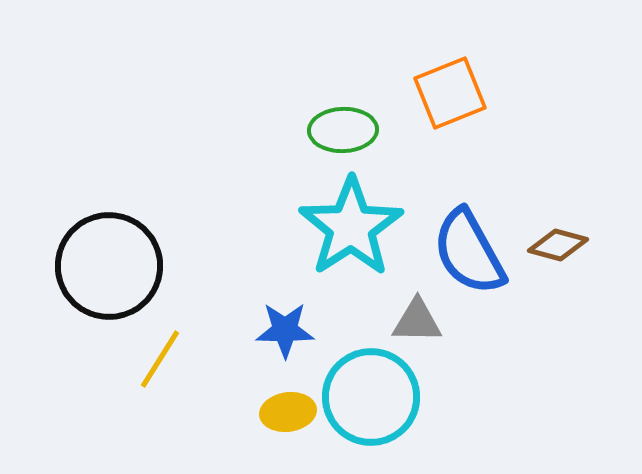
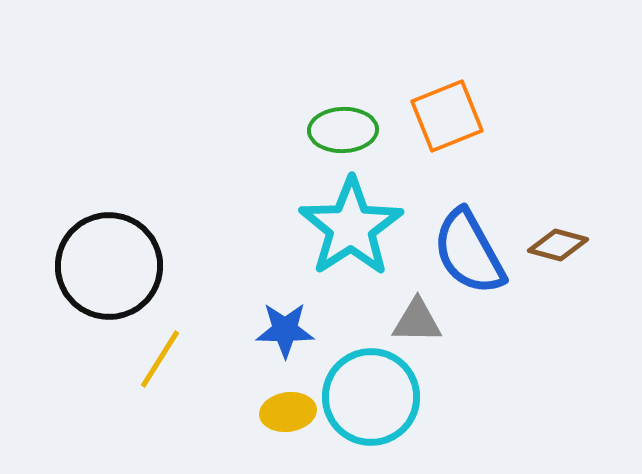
orange square: moved 3 px left, 23 px down
